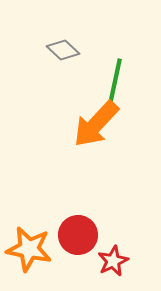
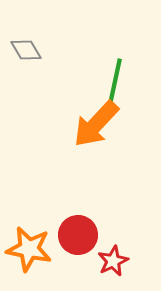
gray diamond: moved 37 px left; rotated 16 degrees clockwise
